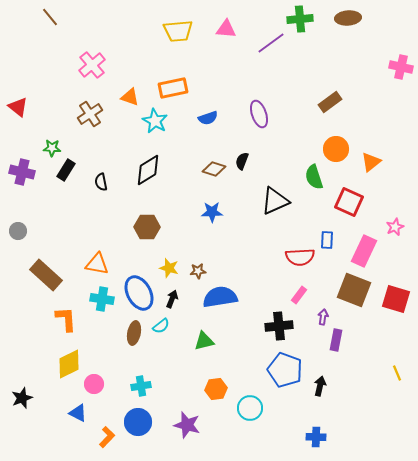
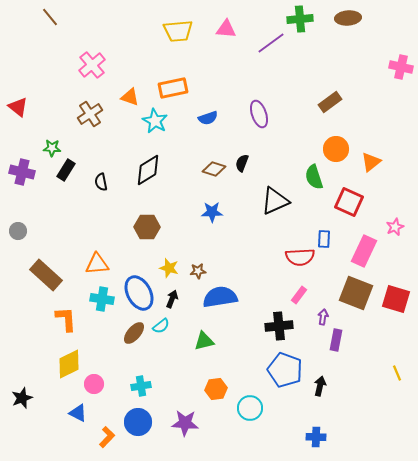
black semicircle at (242, 161): moved 2 px down
blue rectangle at (327, 240): moved 3 px left, 1 px up
orange triangle at (97, 264): rotated 15 degrees counterclockwise
brown square at (354, 290): moved 2 px right, 3 px down
brown ellipse at (134, 333): rotated 30 degrees clockwise
purple star at (187, 425): moved 2 px left, 2 px up; rotated 12 degrees counterclockwise
